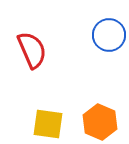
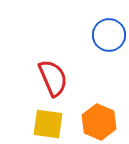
red semicircle: moved 21 px right, 28 px down
orange hexagon: moved 1 px left
